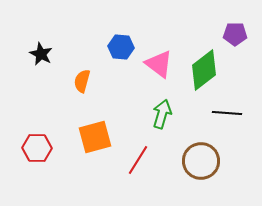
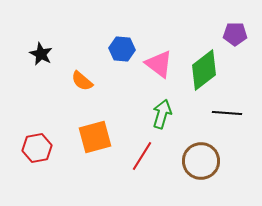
blue hexagon: moved 1 px right, 2 px down
orange semicircle: rotated 65 degrees counterclockwise
red hexagon: rotated 12 degrees counterclockwise
red line: moved 4 px right, 4 px up
